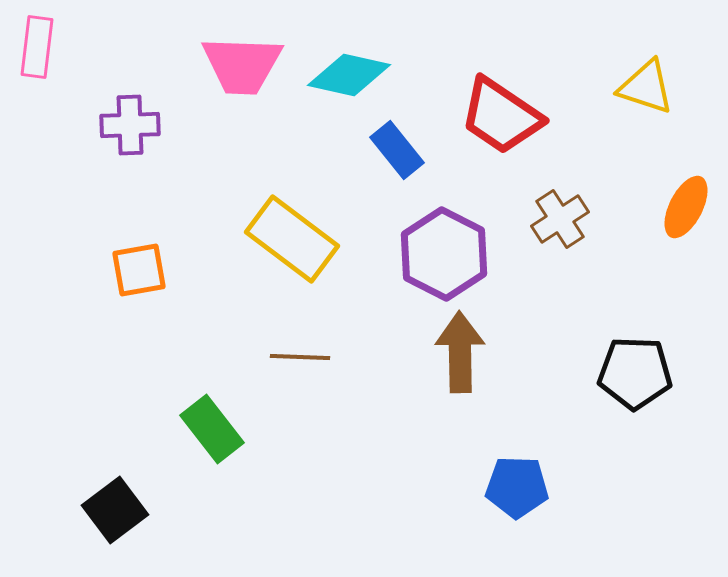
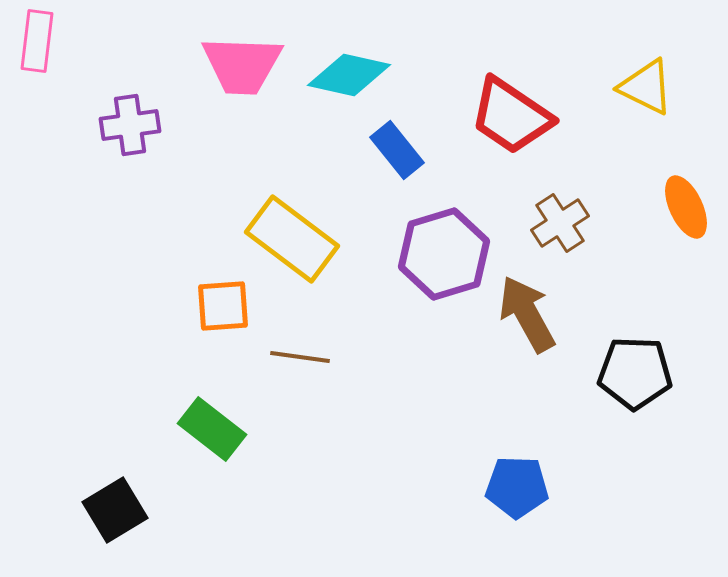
pink rectangle: moved 6 px up
yellow triangle: rotated 8 degrees clockwise
red trapezoid: moved 10 px right
purple cross: rotated 6 degrees counterclockwise
orange ellipse: rotated 52 degrees counterclockwise
brown cross: moved 4 px down
purple hexagon: rotated 16 degrees clockwise
orange square: moved 84 px right, 36 px down; rotated 6 degrees clockwise
brown arrow: moved 67 px right, 38 px up; rotated 28 degrees counterclockwise
brown line: rotated 6 degrees clockwise
green rectangle: rotated 14 degrees counterclockwise
black square: rotated 6 degrees clockwise
